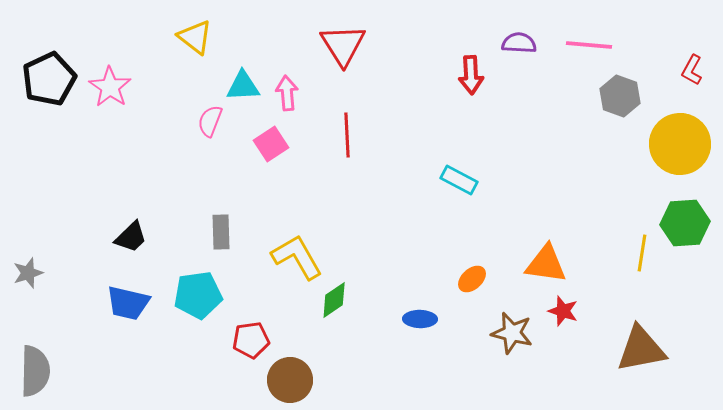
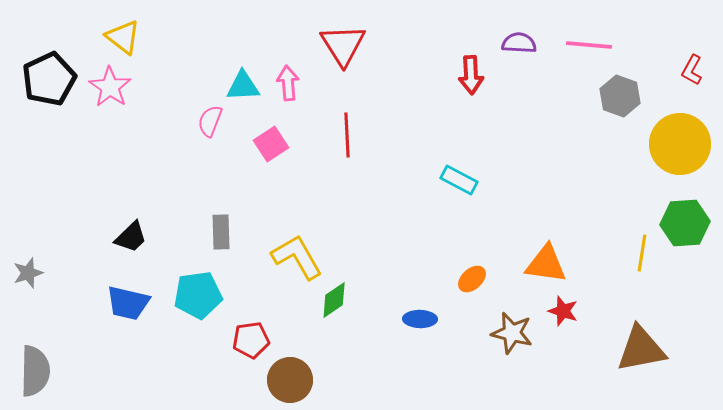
yellow triangle: moved 72 px left
pink arrow: moved 1 px right, 10 px up
